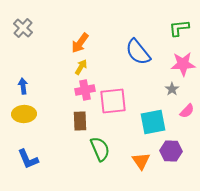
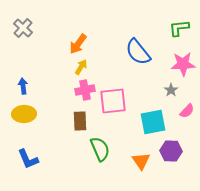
orange arrow: moved 2 px left, 1 px down
gray star: moved 1 px left, 1 px down
